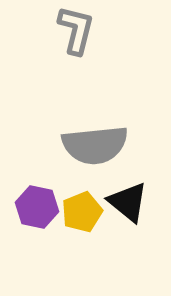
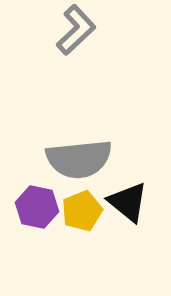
gray L-shape: rotated 33 degrees clockwise
gray semicircle: moved 16 px left, 14 px down
yellow pentagon: moved 1 px up
